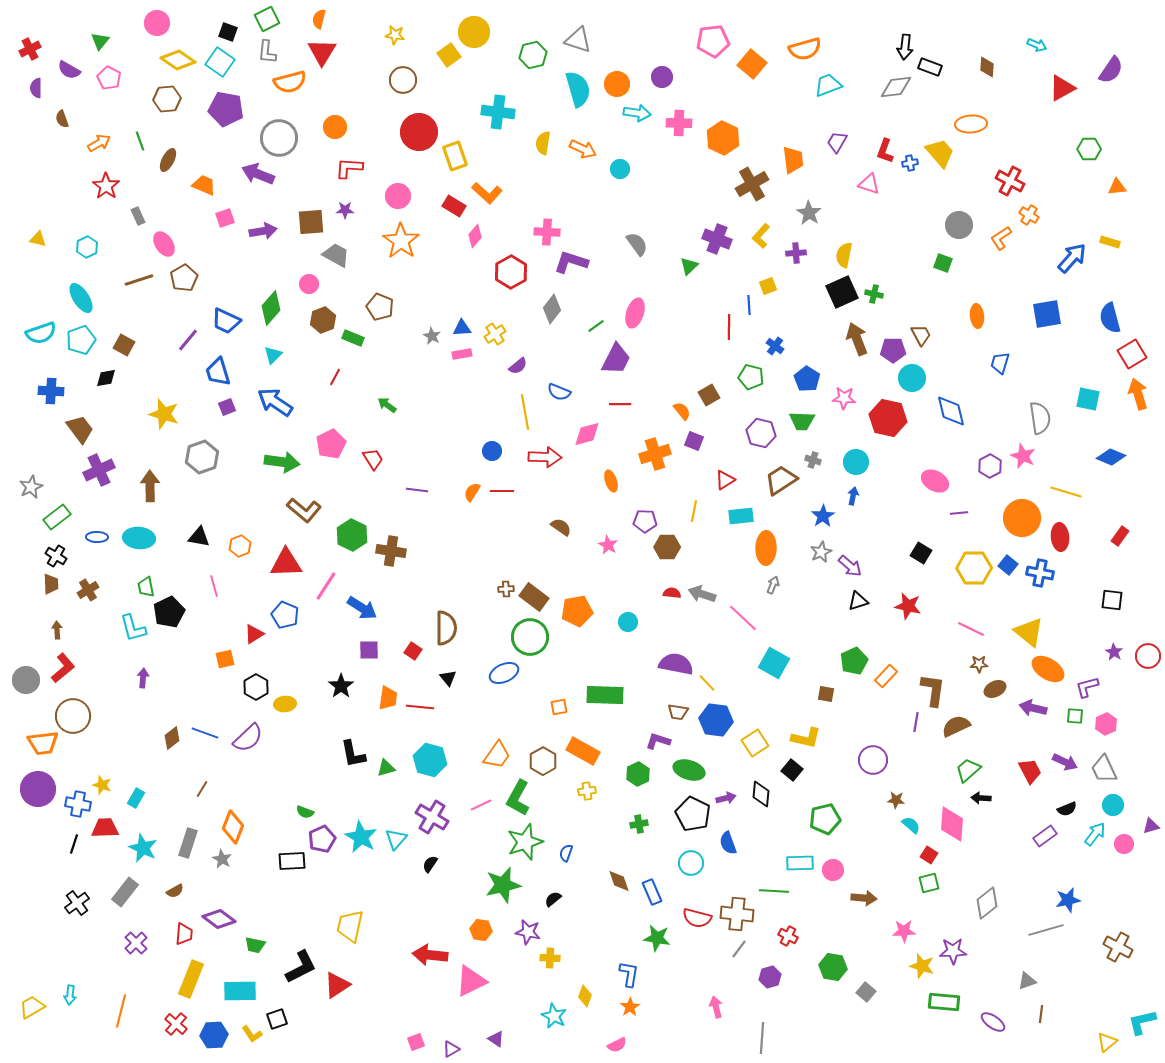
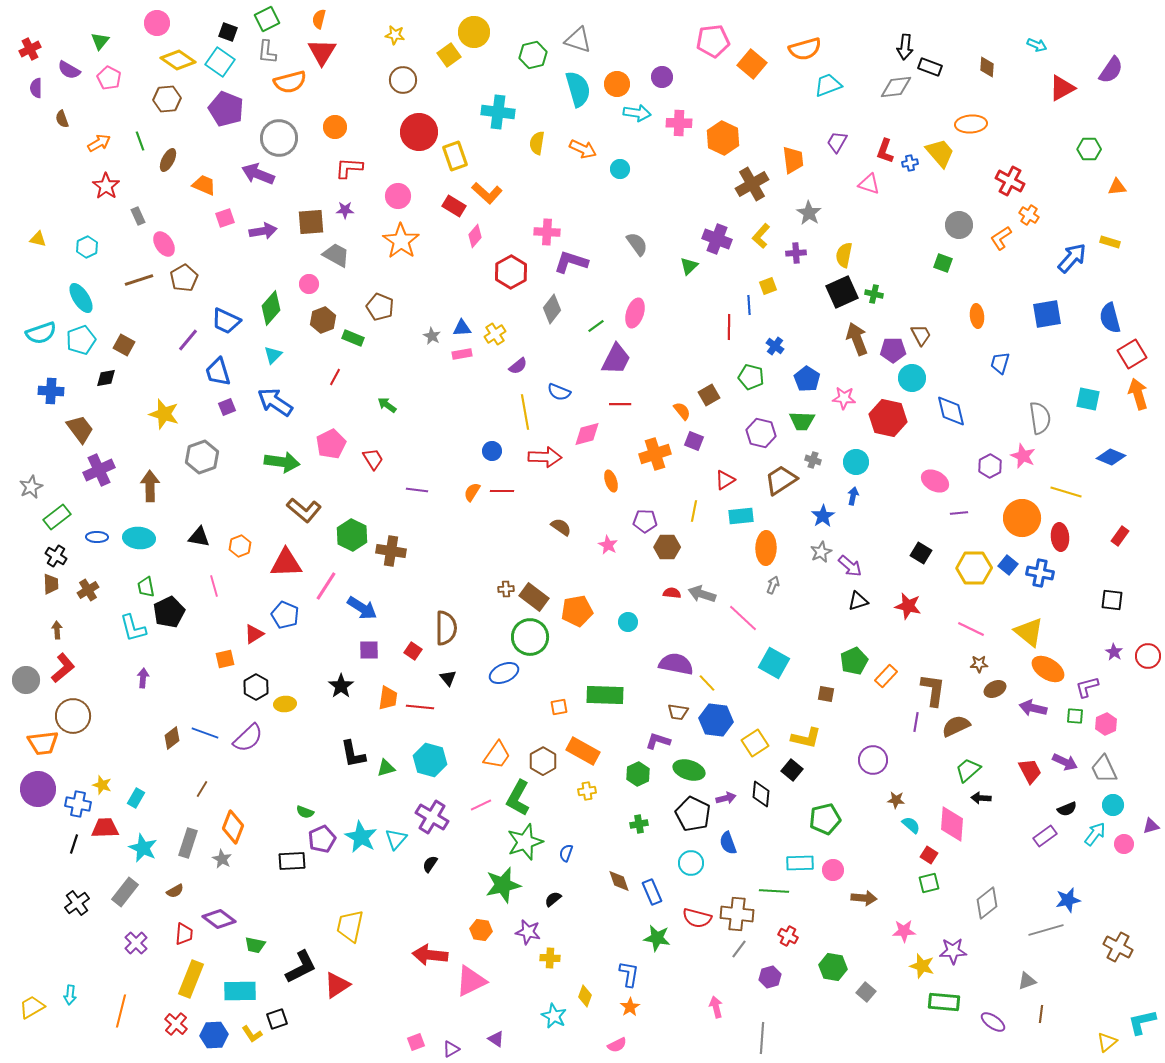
purple pentagon at (226, 109): rotated 12 degrees clockwise
yellow semicircle at (543, 143): moved 6 px left
